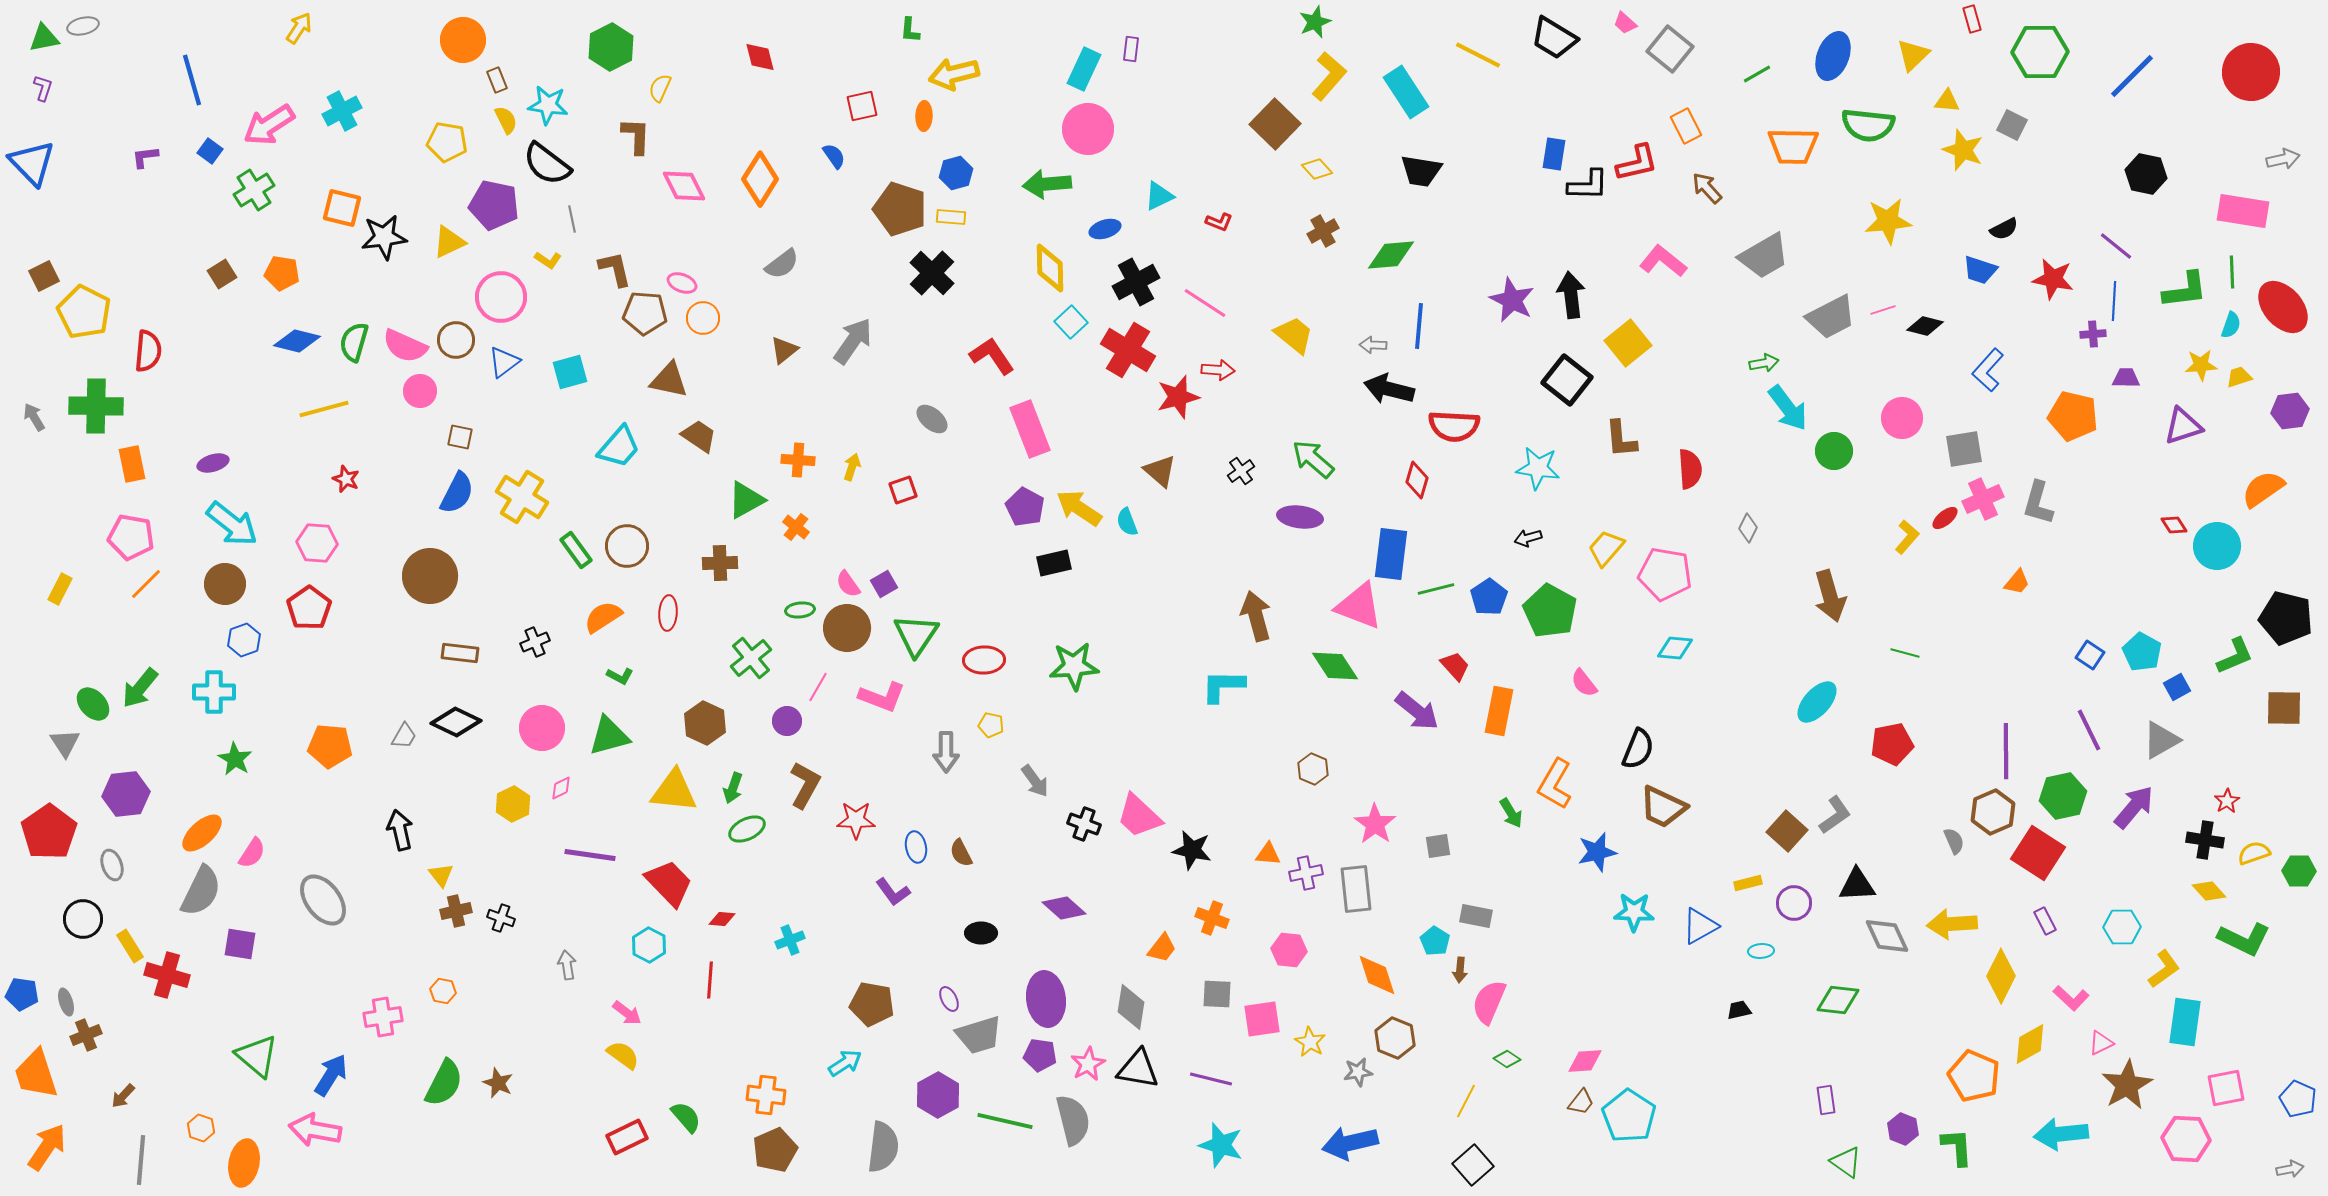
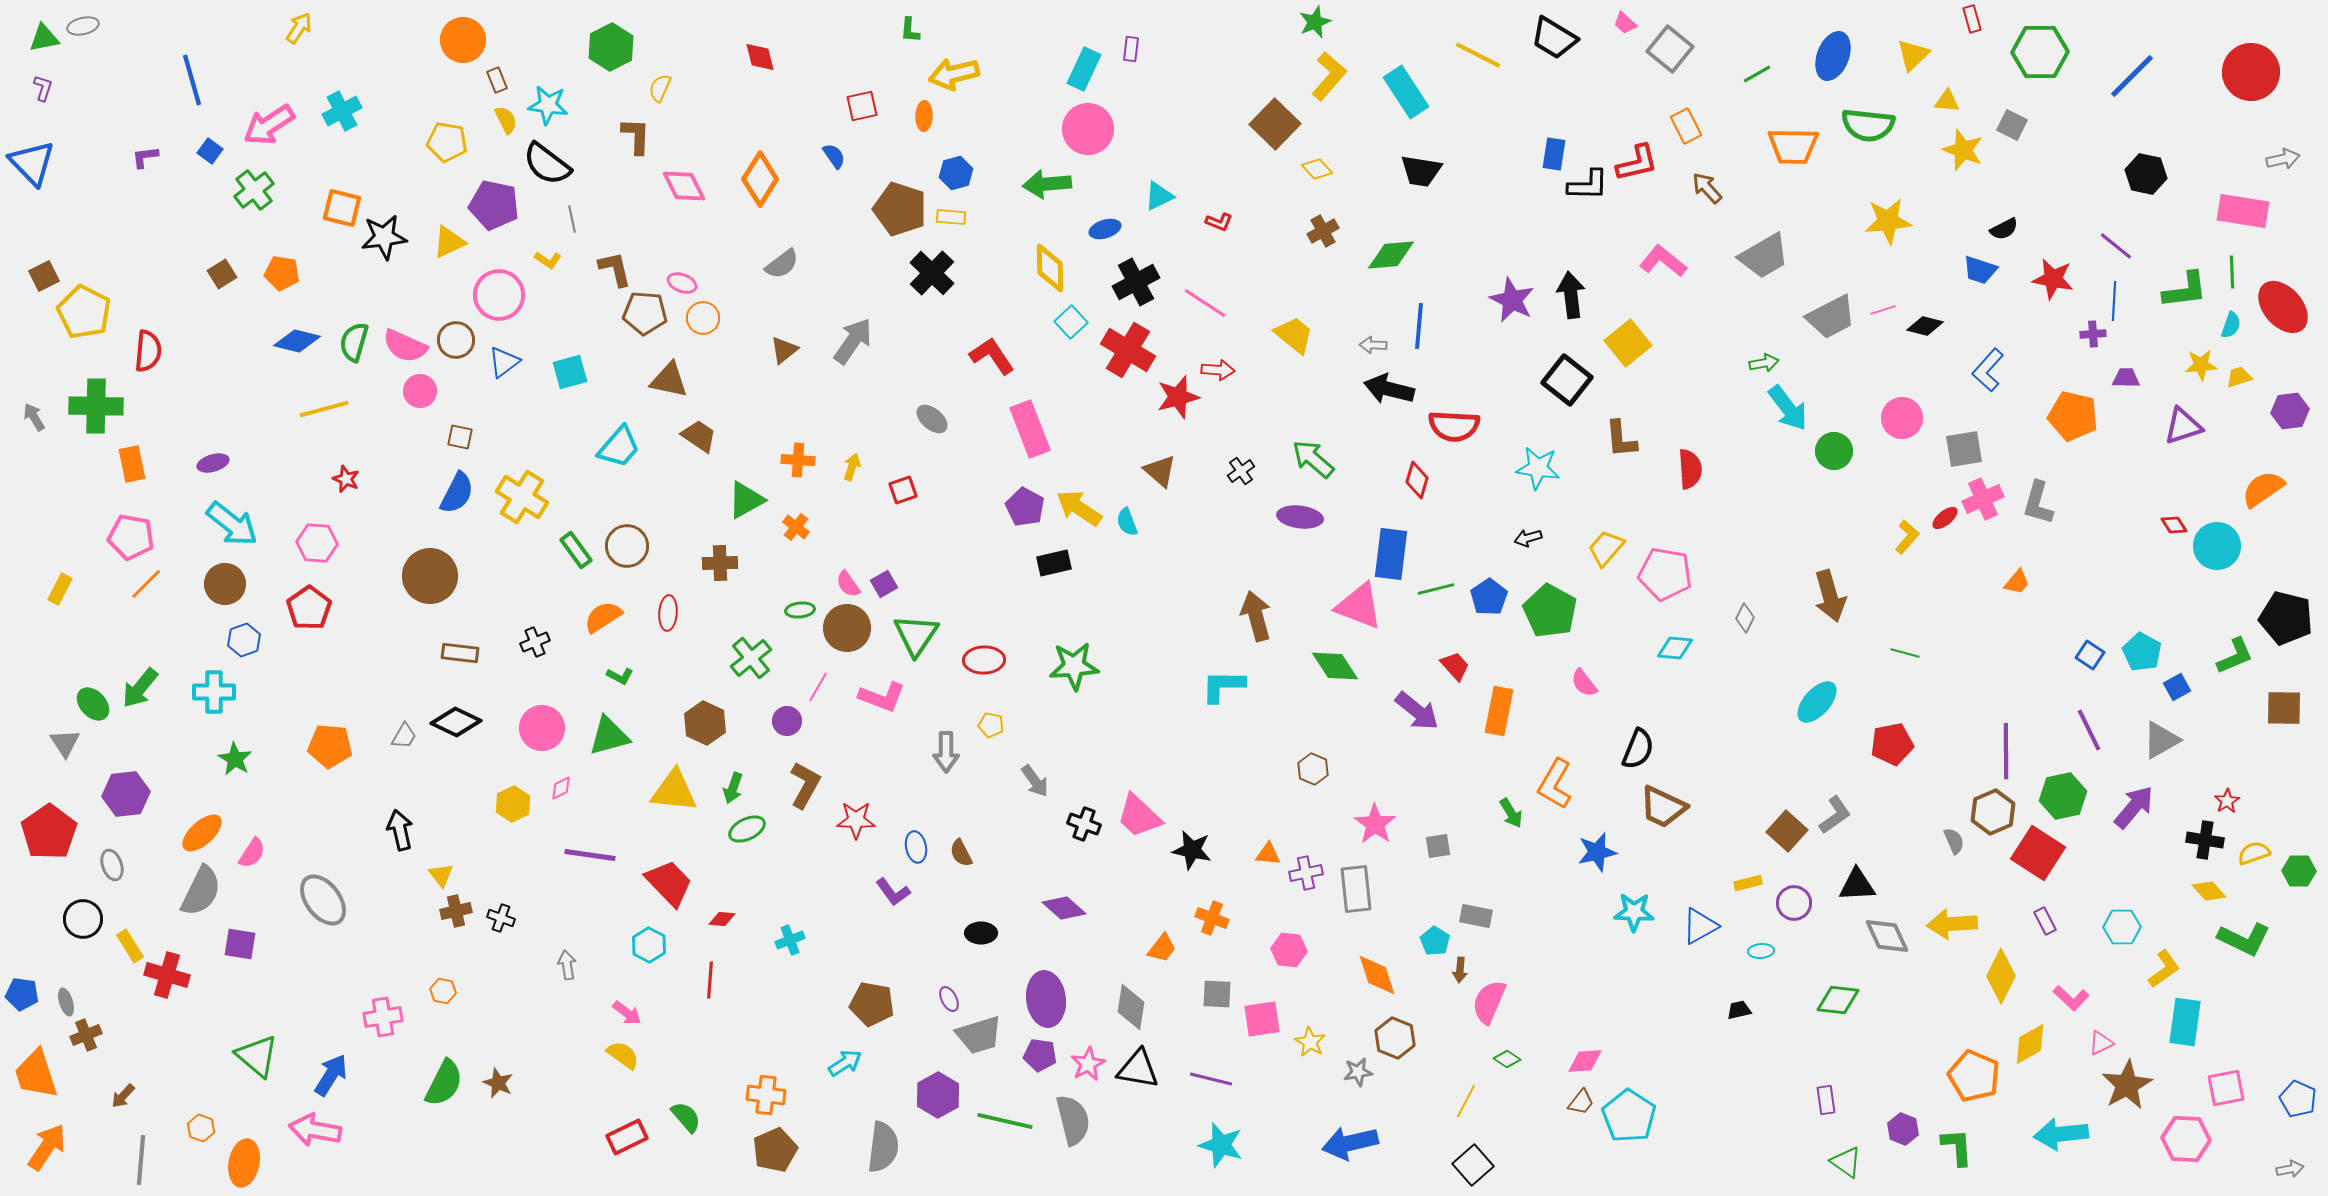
green cross at (254, 190): rotated 6 degrees counterclockwise
pink circle at (501, 297): moved 2 px left, 2 px up
gray diamond at (1748, 528): moved 3 px left, 90 px down
